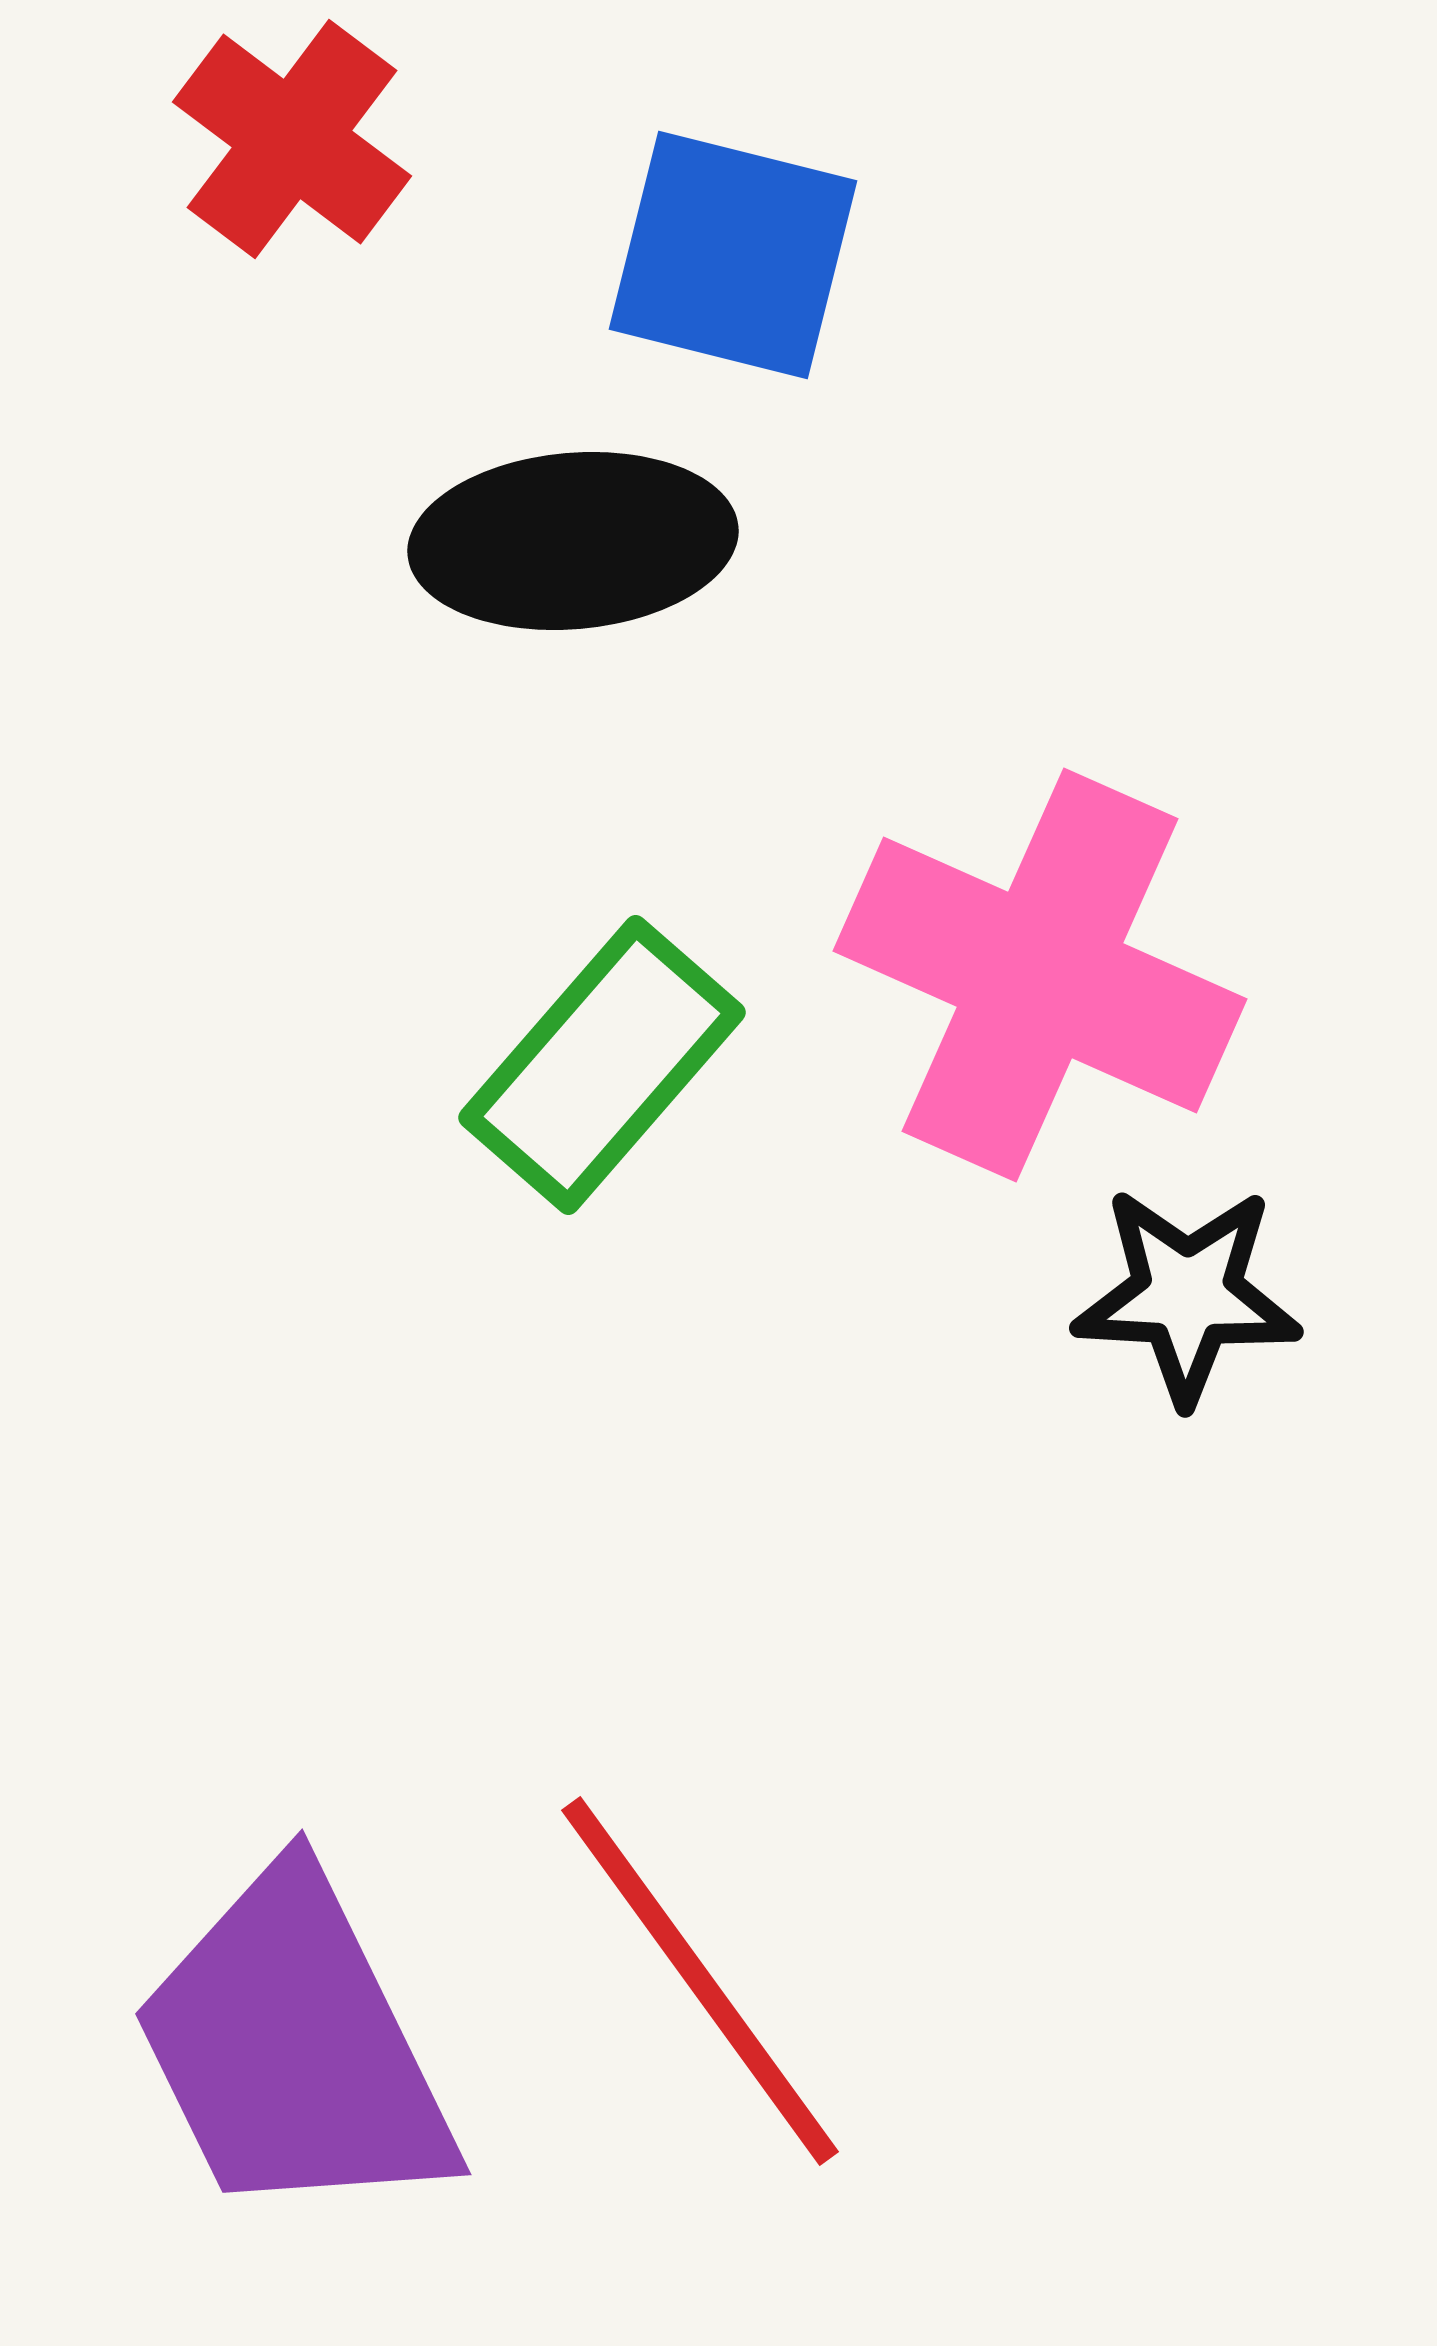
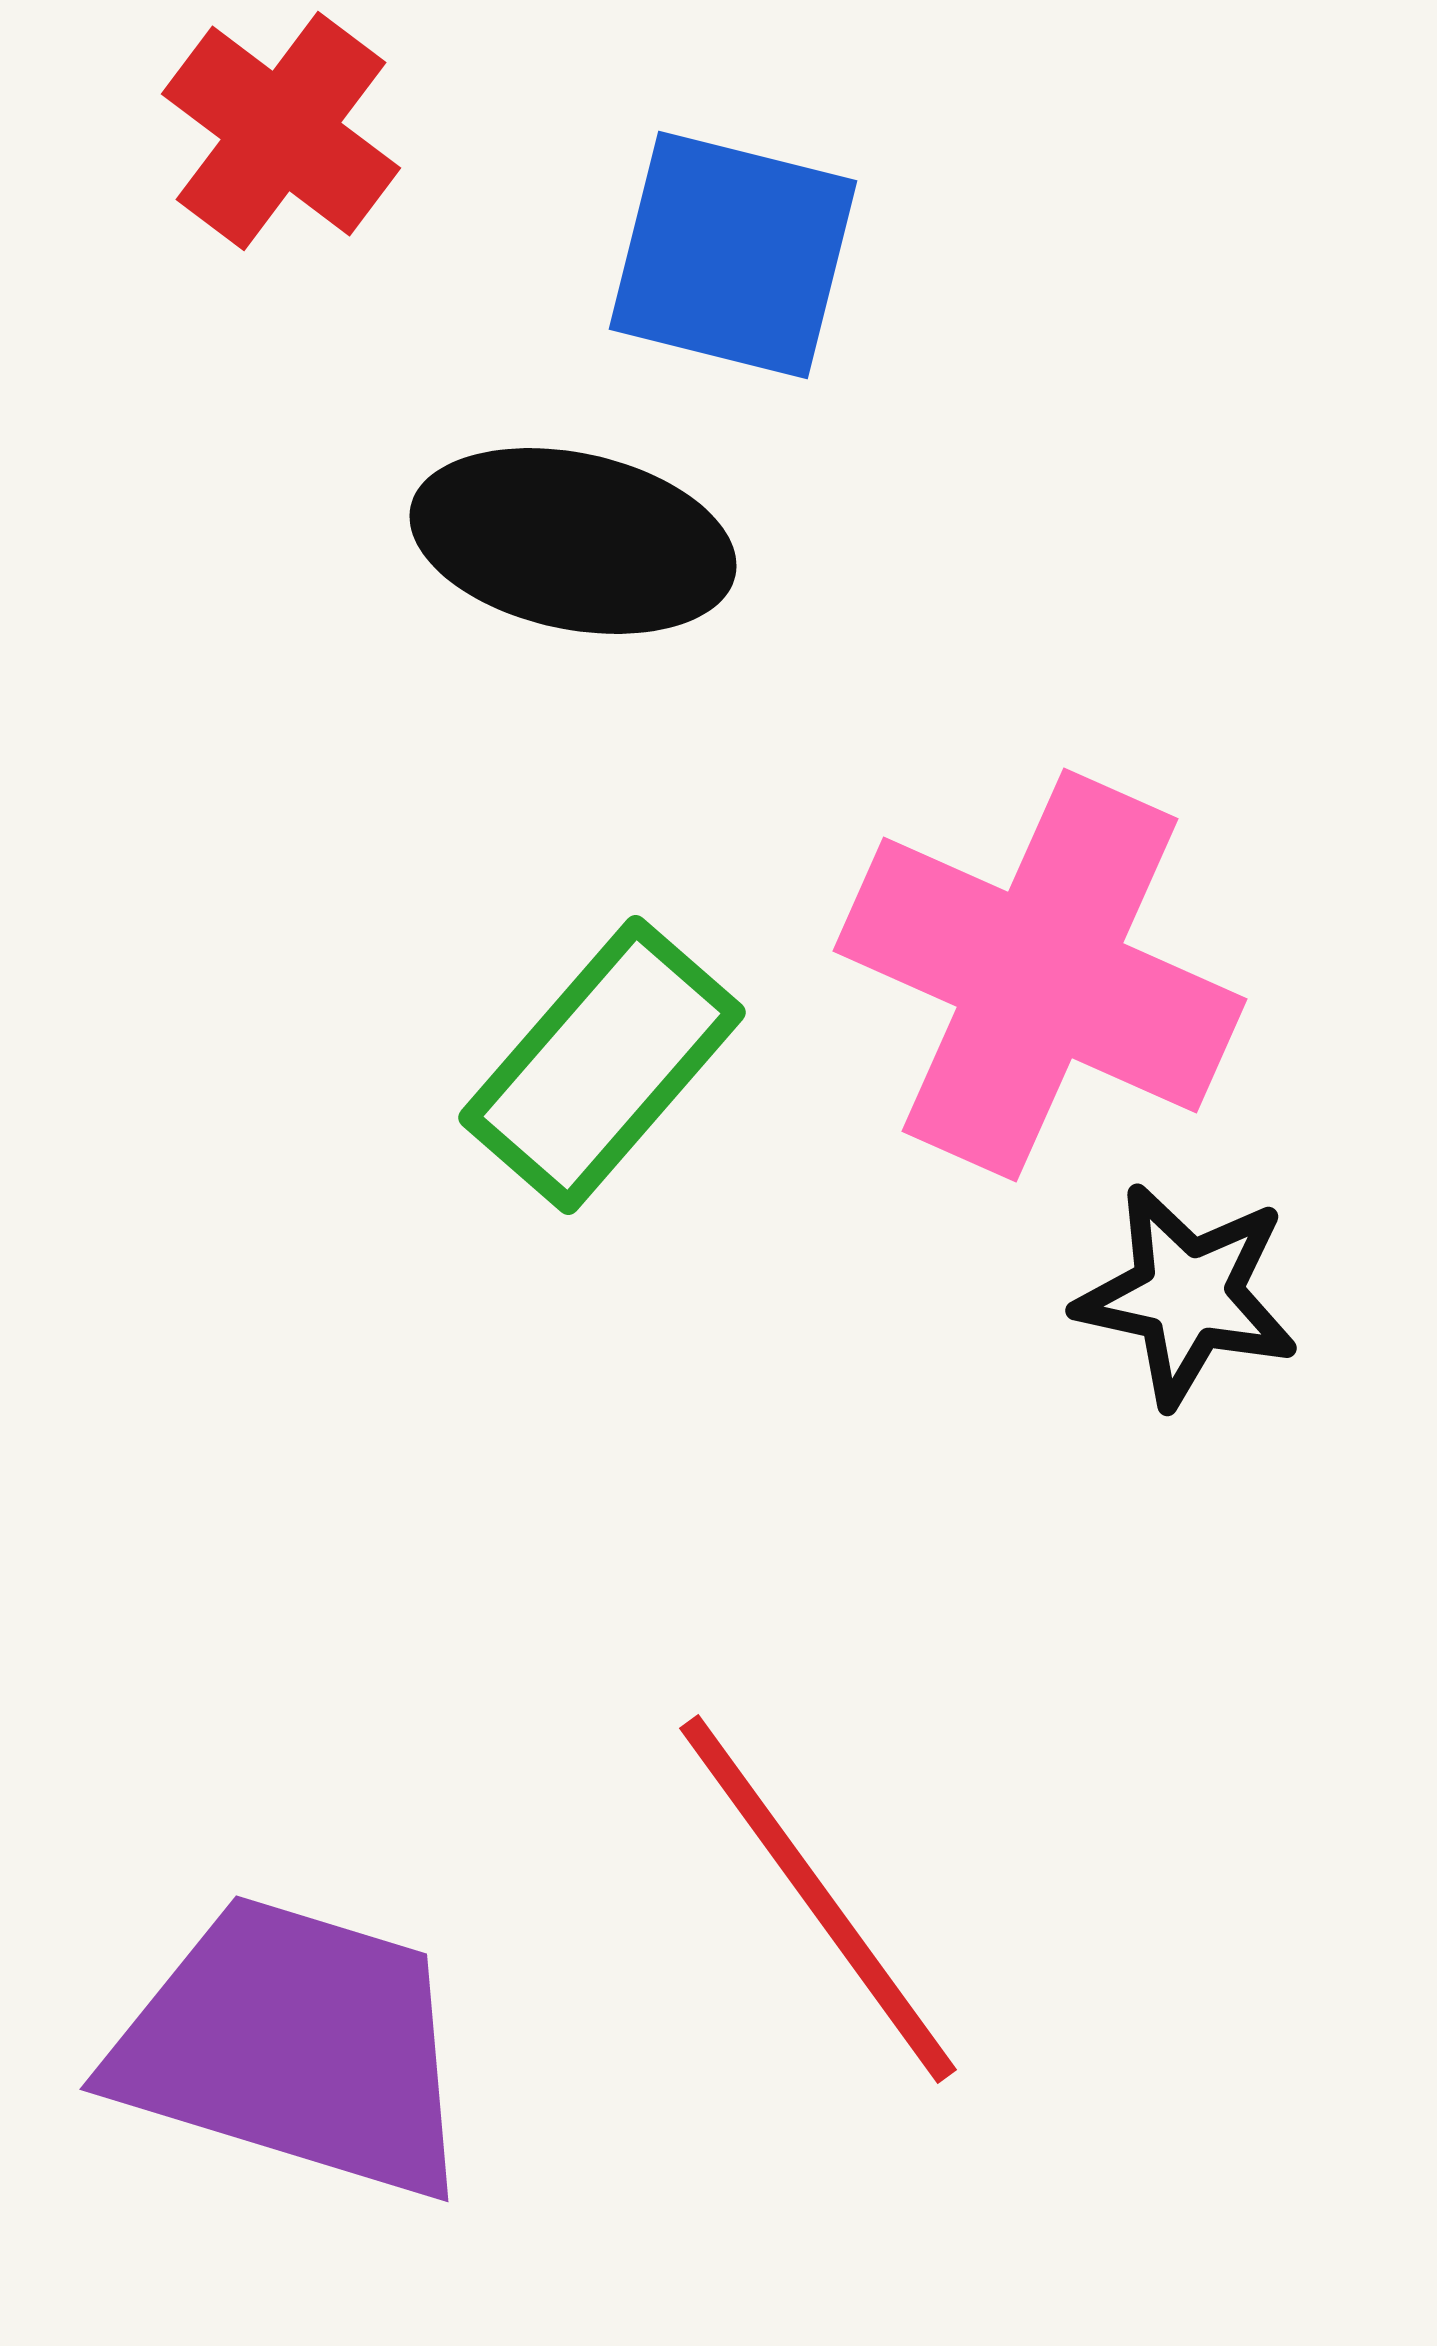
red cross: moved 11 px left, 8 px up
black ellipse: rotated 17 degrees clockwise
black star: rotated 9 degrees clockwise
red line: moved 118 px right, 82 px up
purple trapezoid: rotated 133 degrees clockwise
